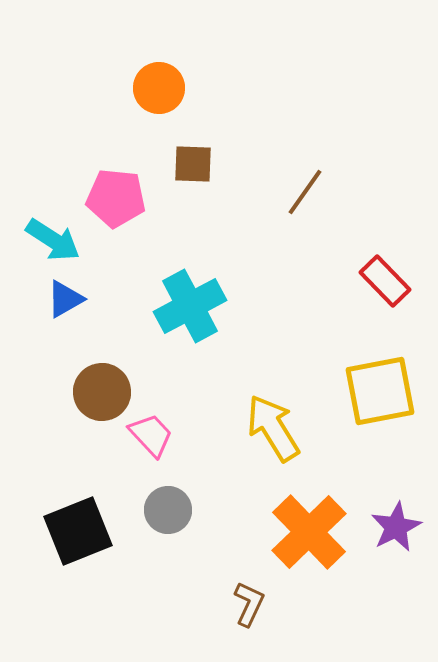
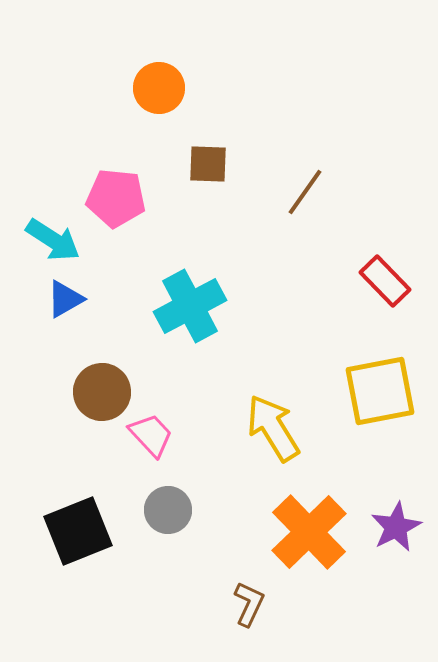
brown square: moved 15 px right
